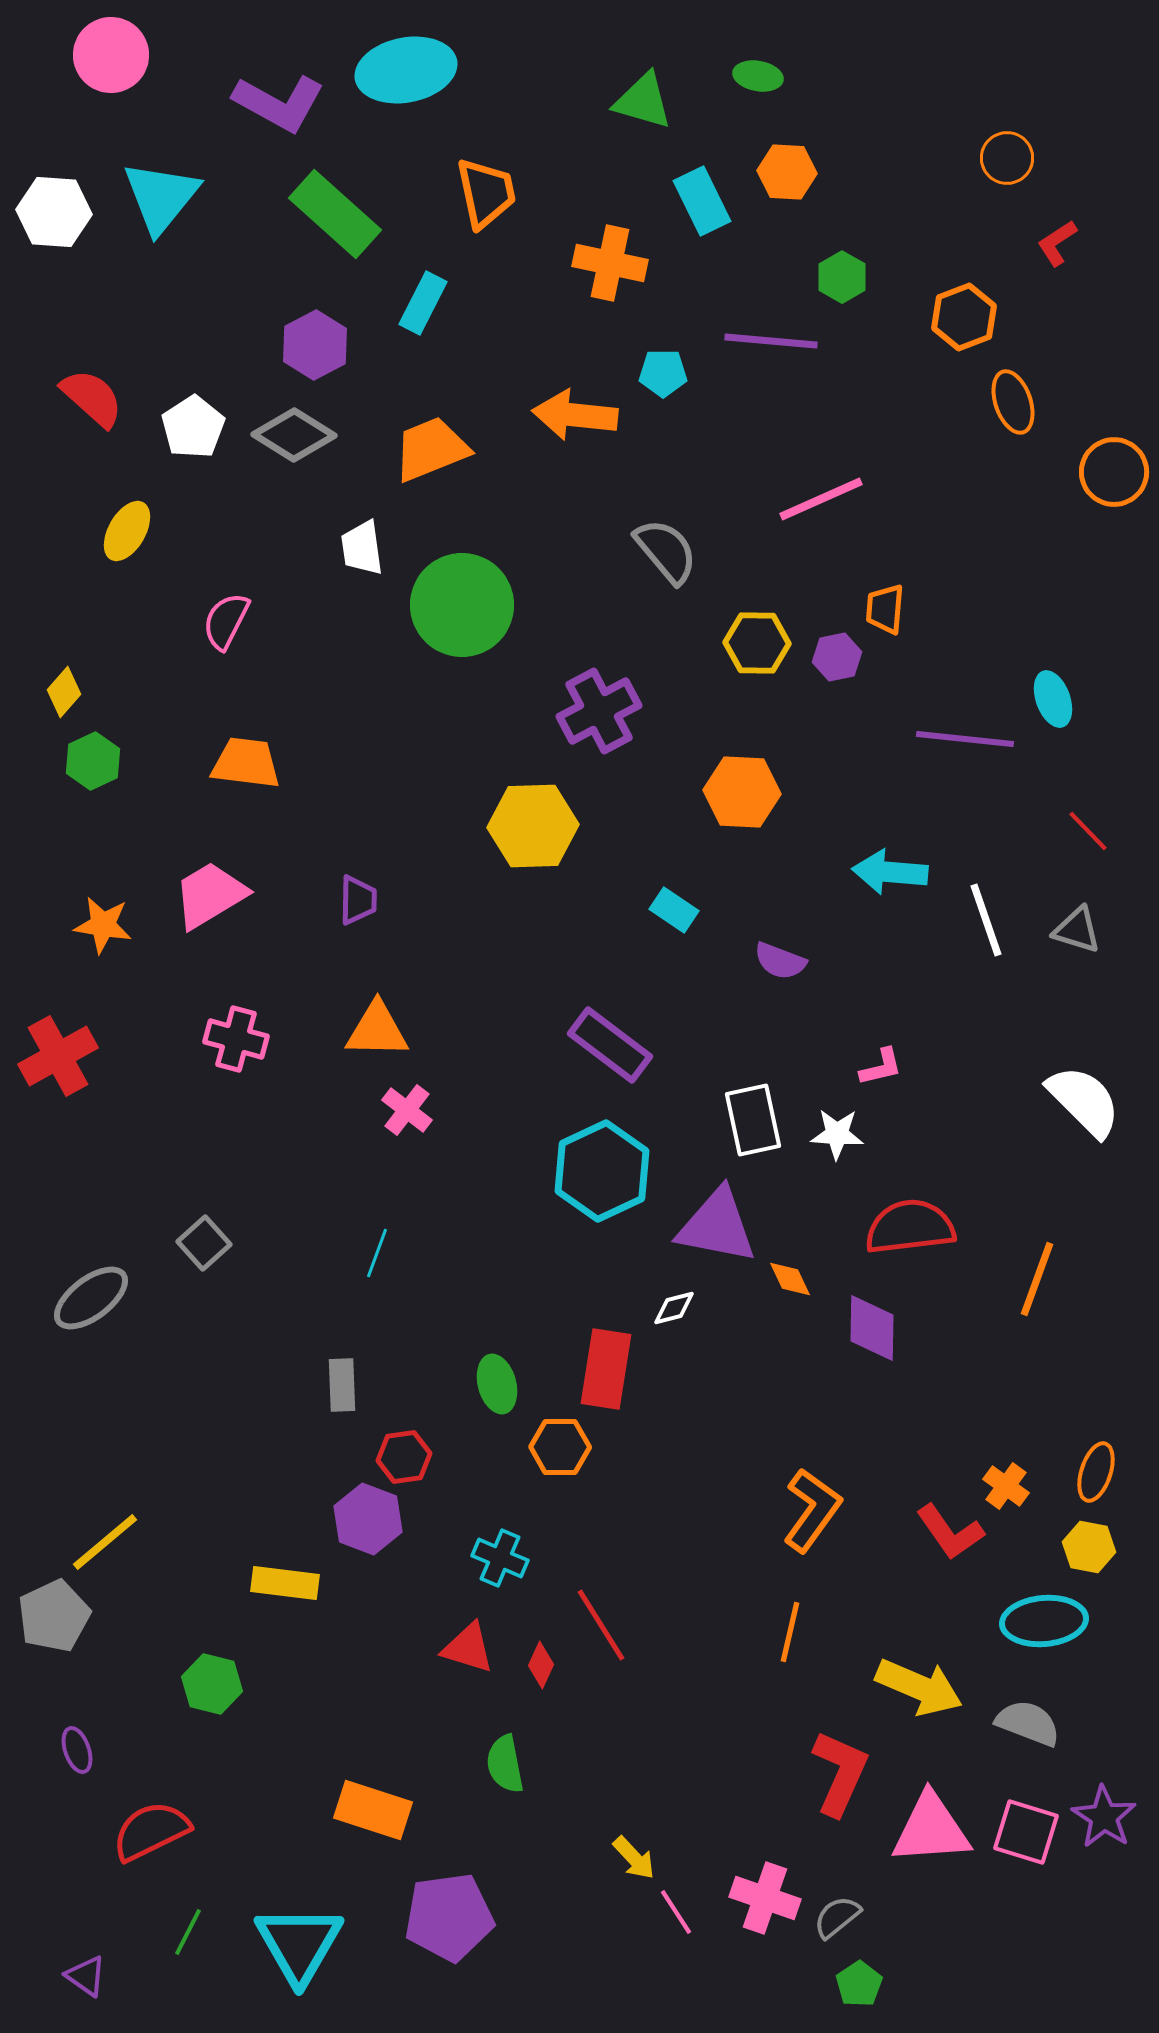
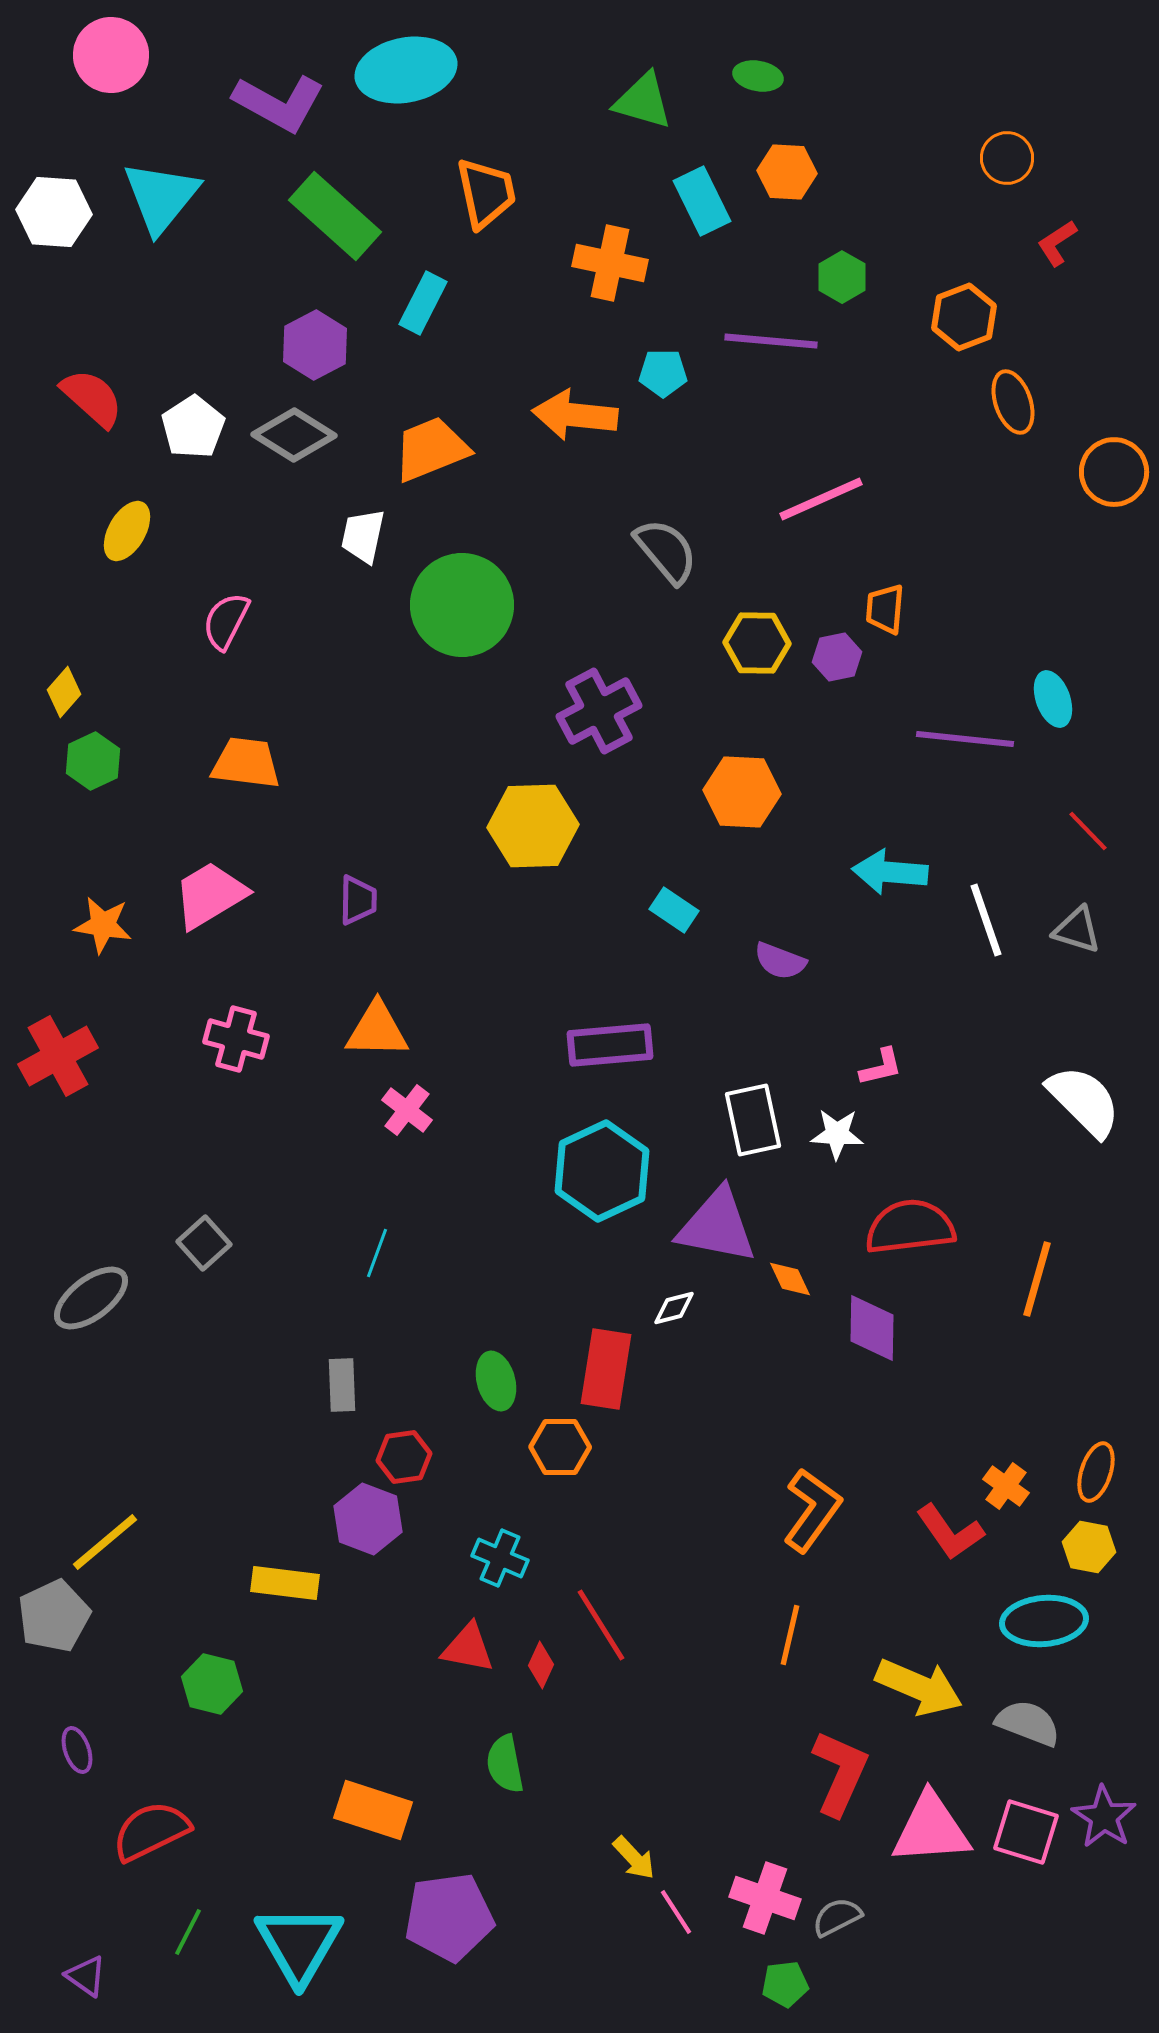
green rectangle at (335, 214): moved 2 px down
white trapezoid at (362, 548): moved 1 px right, 12 px up; rotated 20 degrees clockwise
purple rectangle at (610, 1045): rotated 42 degrees counterclockwise
orange line at (1037, 1279): rotated 4 degrees counterclockwise
green ellipse at (497, 1384): moved 1 px left, 3 px up
orange line at (790, 1632): moved 3 px down
red triangle at (468, 1648): rotated 6 degrees counterclockwise
gray semicircle at (837, 1917): rotated 12 degrees clockwise
green pentagon at (859, 1984): moved 74 px left; rotated 27 degrees clockwise
